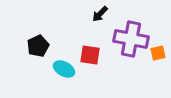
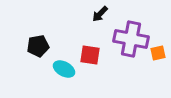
black pentagon: rotated 15 degrees clockwise
